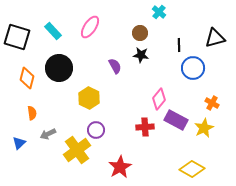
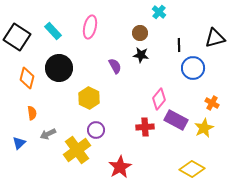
pink ellipse: rotated 20 degrees counterclockwise
black square: rotated 16 degrees clockwise
